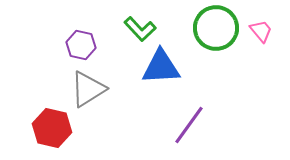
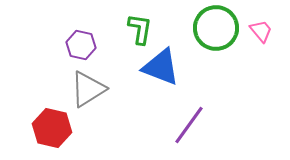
green L-shape: rotated 128 degrees counterclockwise
blue triangle: rotated 24 degrees clockwise
